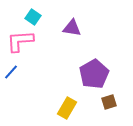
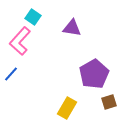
pink L-shape: rotated 44 degrees counterclockwise
blue line: moved 2 px down
